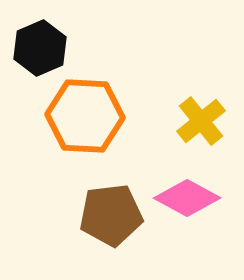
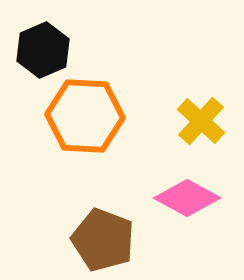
black hexagon: moved 3 px right, 2 px down
yellow cross: rotated 9 degrees counterclockwise
brown pentagon: moved 8 px left, 25 px down; rotated 28 degrees clockwise
